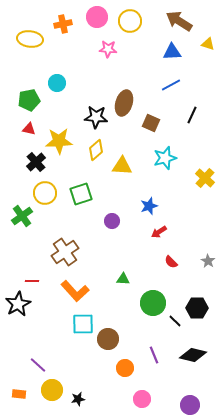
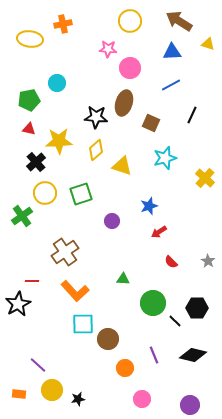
pink circle at (97, 17): moved 33 px right, 51 px down
yellow triangle at (122, 166): rotated 15 degrees clockwise
